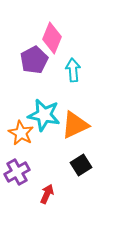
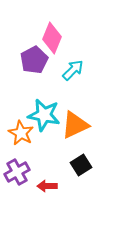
cyan arrow: rotated 50 degrees clockwise
red arrow: moved 8 px up; rotated 114 degrees counterclockwise
